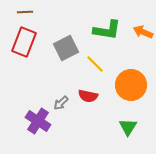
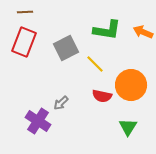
red semicircle: moved 14 px right
